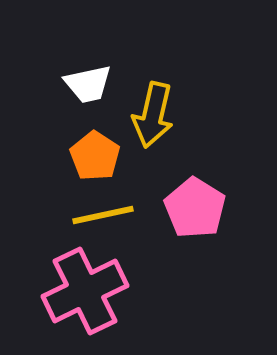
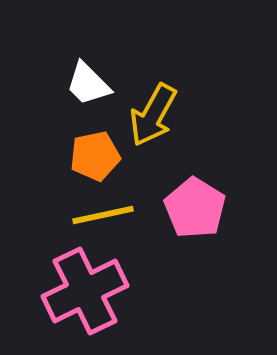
white trapezoid: rotated 57 degrees clockwise
yellow arrow: rotated 16 degrees clockwise
orange pentagon: rotated 27 degrees clockwise
